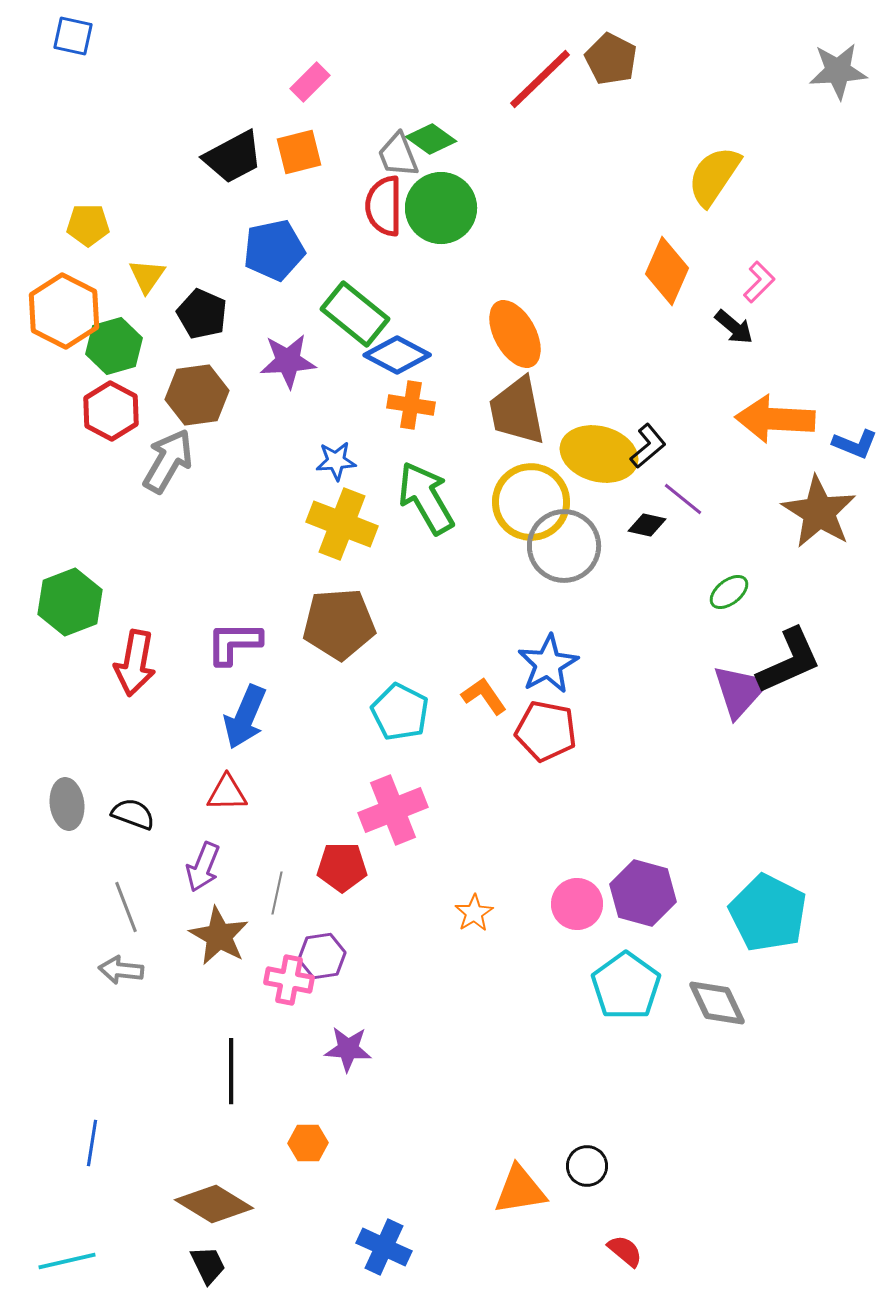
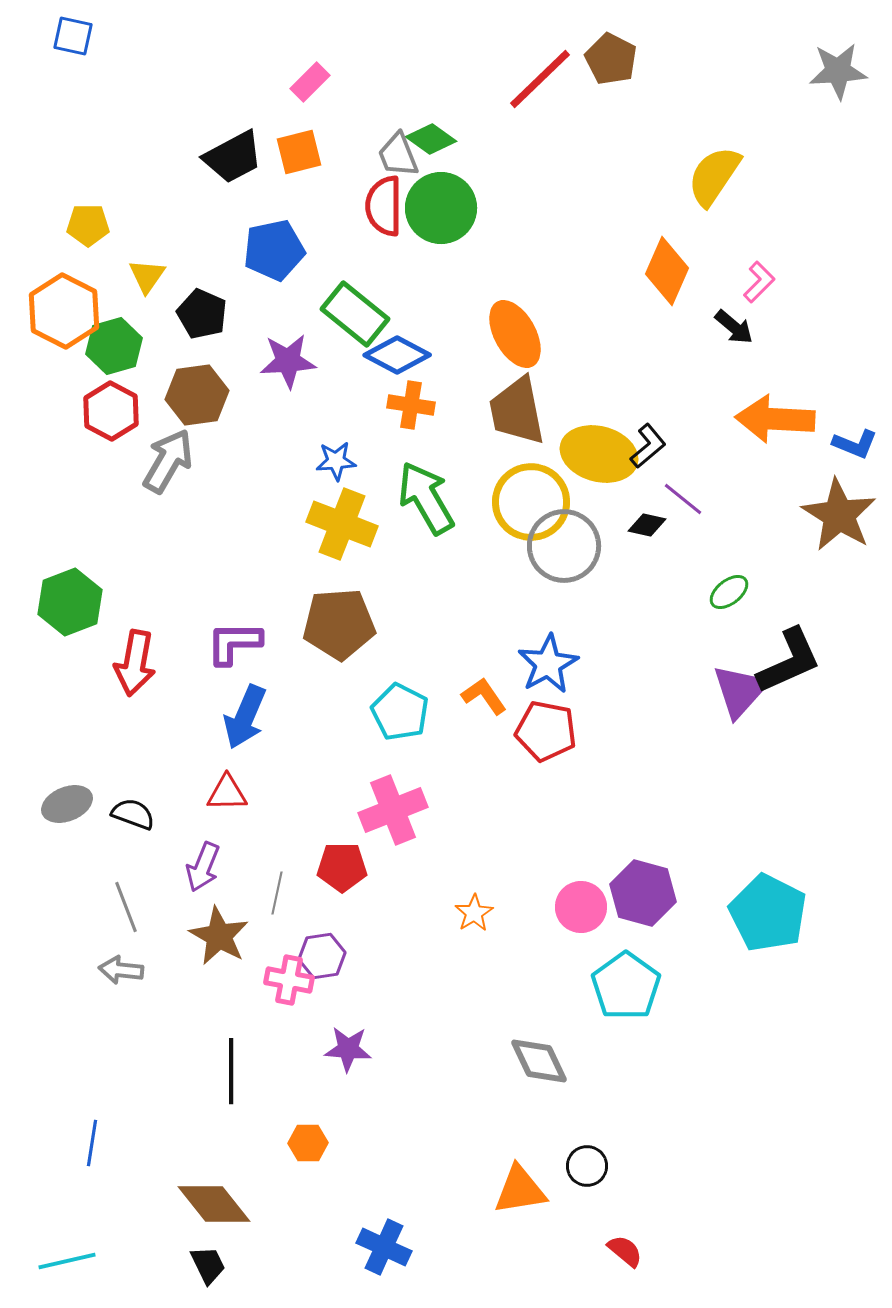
brown star at (819, 512): moved 20 px right, 3 px down
gray ellipse at (67, 804): rotated 75 degrees clockwise
pink circle at (577, 904): moved 4 px right, 3 px down
gray diamond at (717, 1003): moved 178 px left, 58 px down
brown diamond at (214, 1204): rotated 20 degrees clockwise
